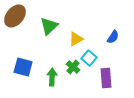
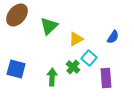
brown ellipse: moved 2 px right, 1 px up
blue square: moved 7 px left, 2 px down
